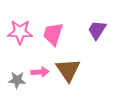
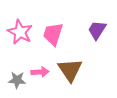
pink star: rotated 25 degrees clockwise
brown triangle: moved 2 px right
